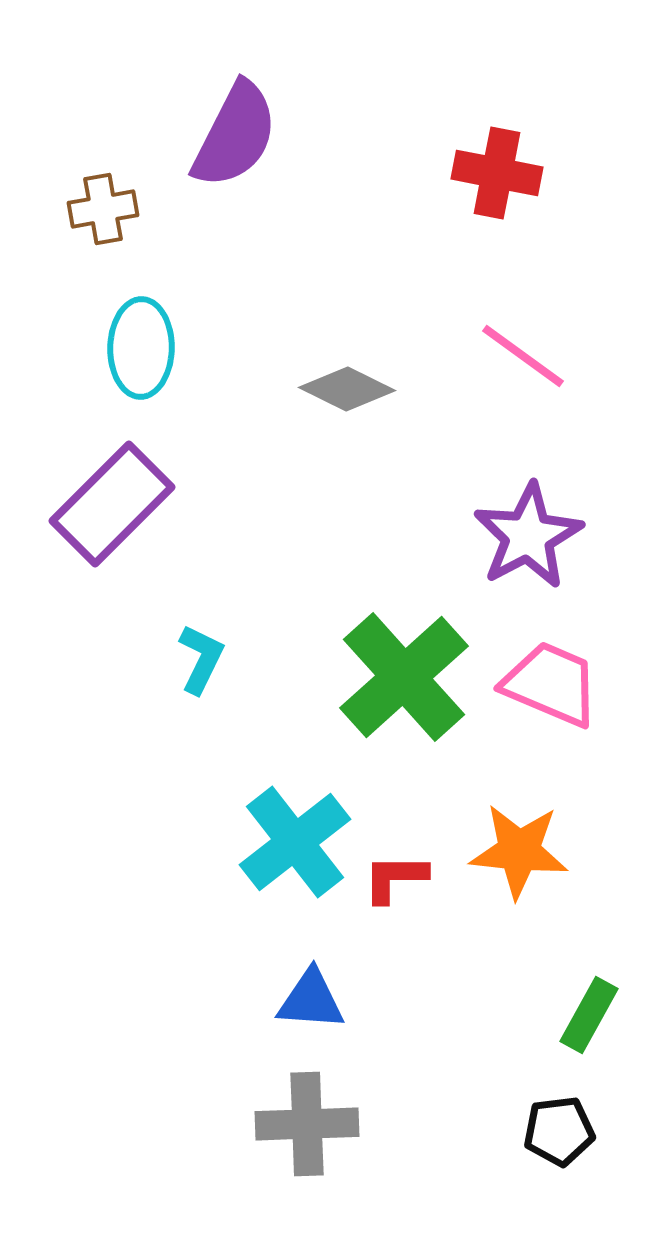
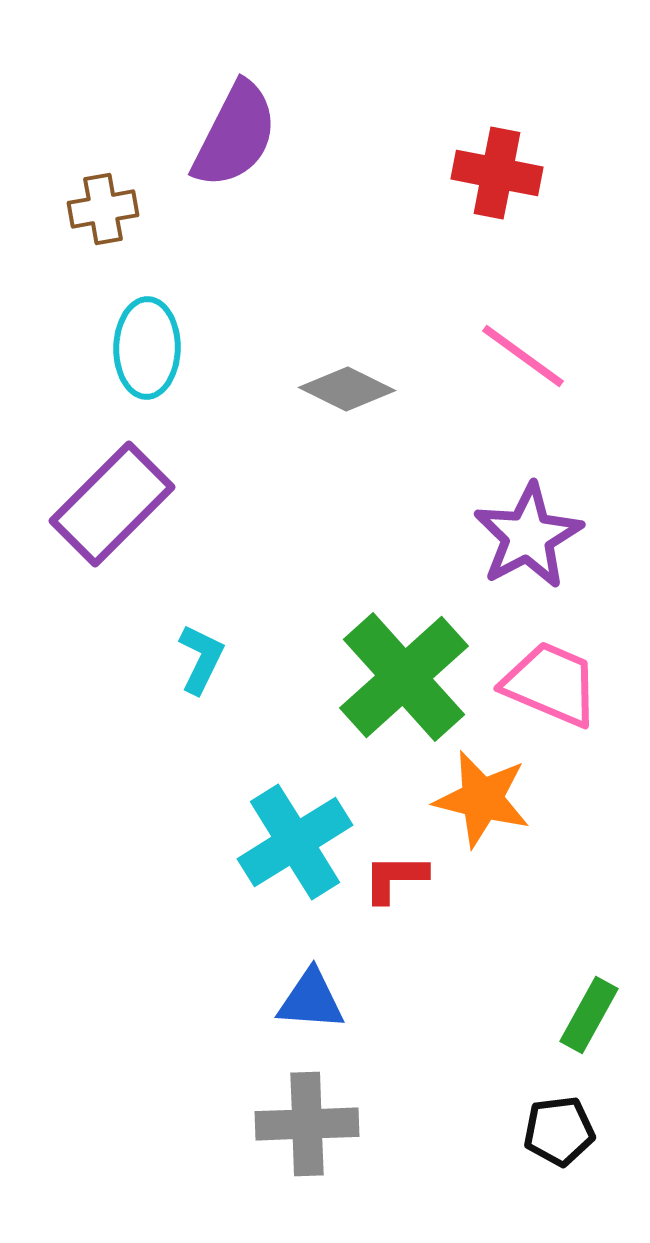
cyan ellipse: moved 6 px right
cyan cross: rotated 6 degrees clockwise
orange star: moved 37 px left, 52 px up; rotated 8 degrees clockwise
